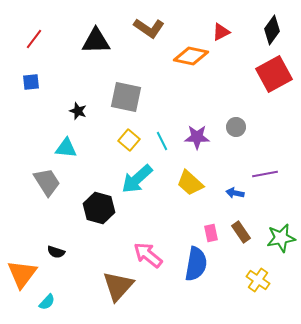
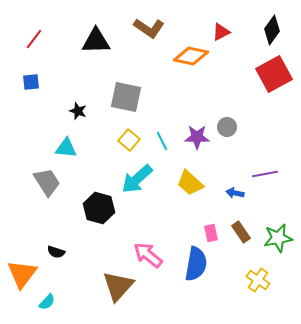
gray circle: moved 9 px left
green star: moved 3 px left
